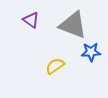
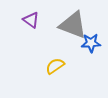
blue star: moved 9 px up
